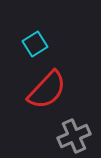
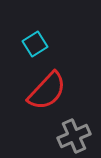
red semicircle: moved 1 px down
